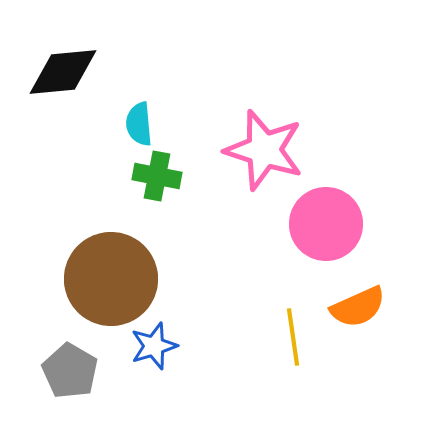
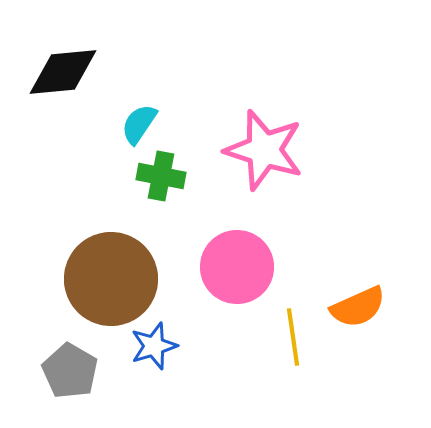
cyan semicircle: rotated 39 degrees clockwise
green cross: moved 4 px right
pink circle: moved 89 px left, 43 px down
